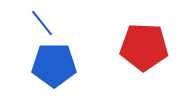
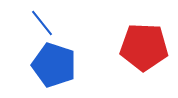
blue pentagon: rotated 18 degrees clockwise
